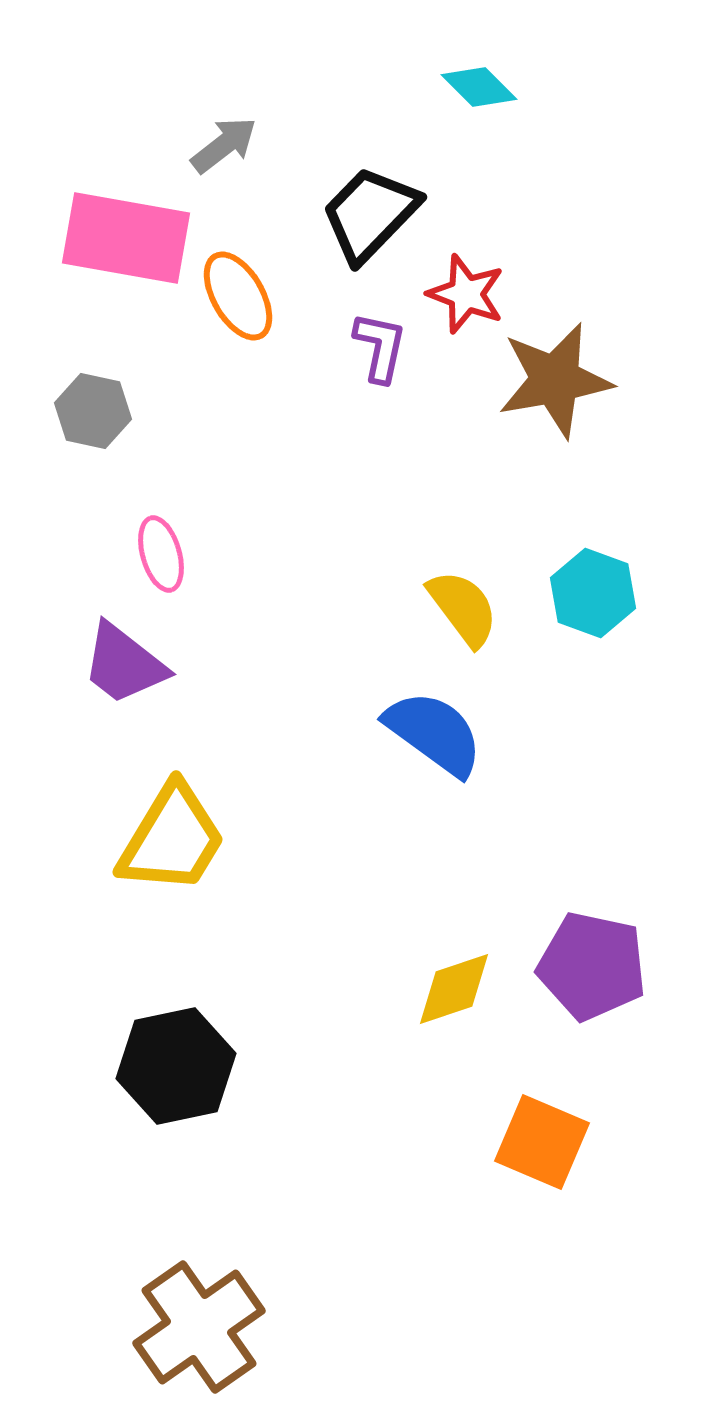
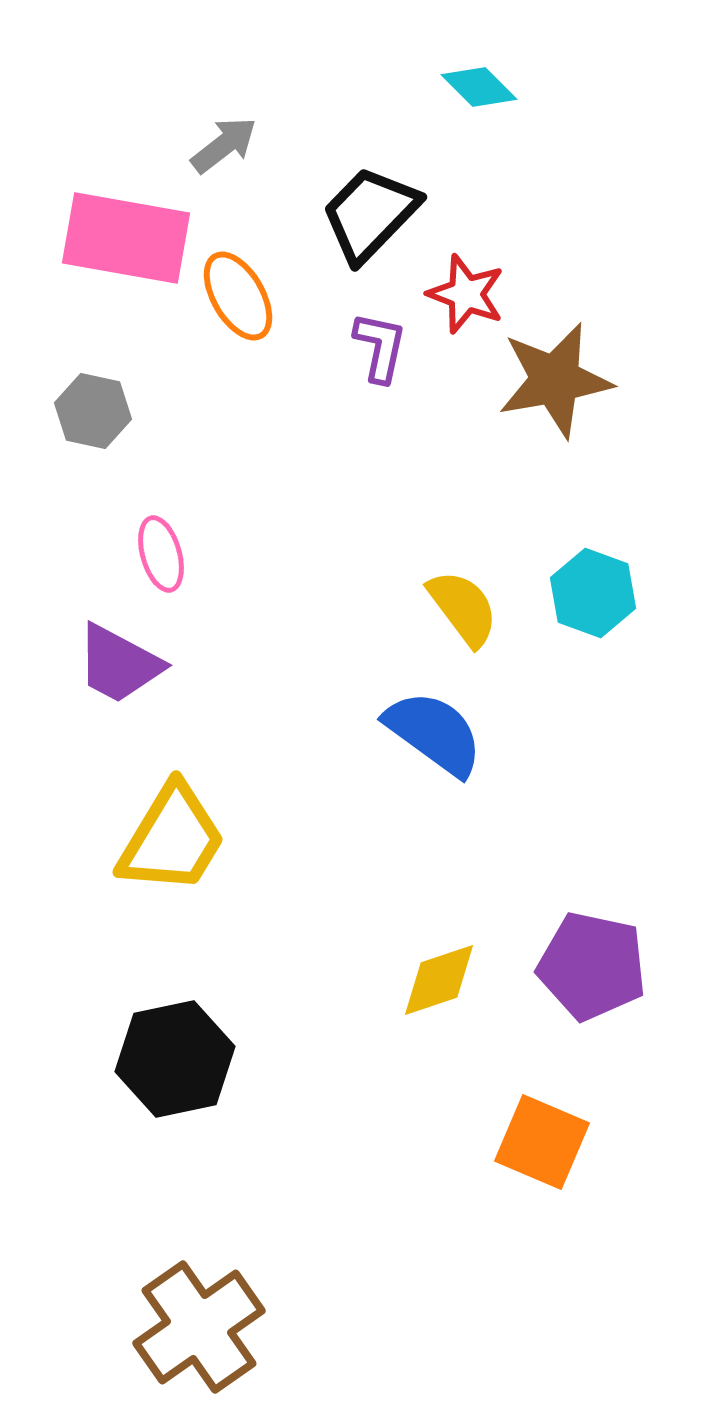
purple trapezoid: moved 5 px left; rotated 10 degrees counterclockwise
yellow diamond: moved 15 px left, 9 px up
black hexagon: moved 1 px left, 7 px up
